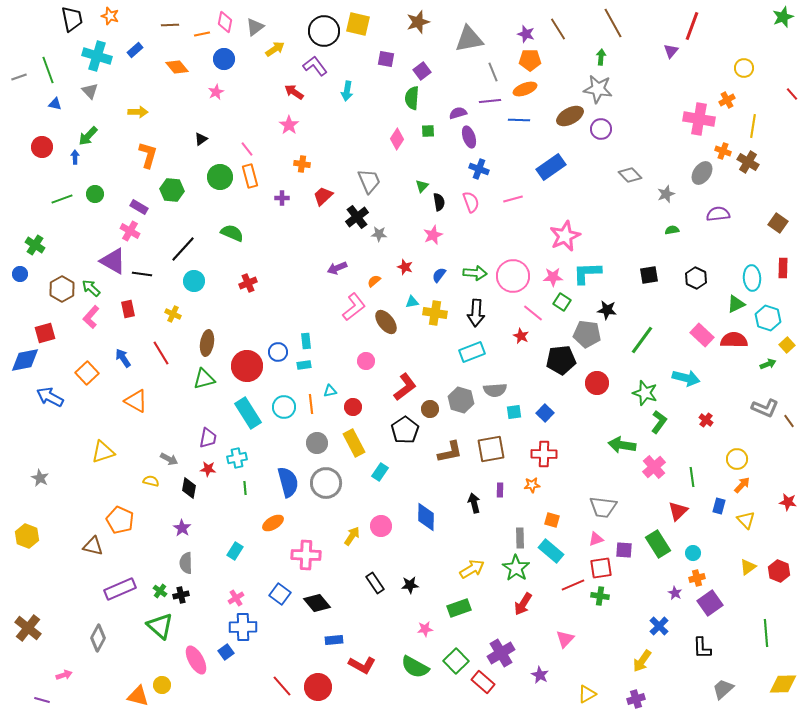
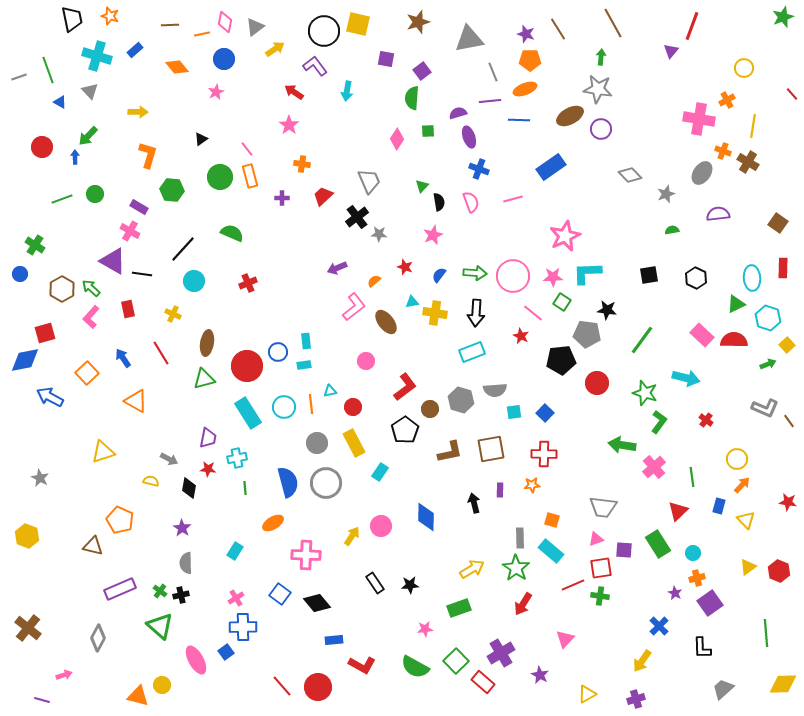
blue triangle at (55, 104): moved 5 px right, 2 px up; rotated 16 degrees clockwise
